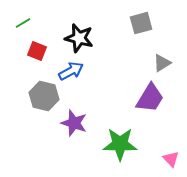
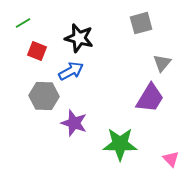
gray triangle: rotated 18 degrees counterclockwise
gray hexagon: rotated 12 degrees counterclockwise
